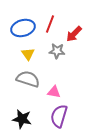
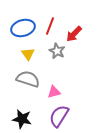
red line: moved 2 px down
gray star: rotated 21 degrees clockwise
pink triangle: rotated 24 degrees counterclockwise
purple semicircle: rotated 15 degrees clockwise
